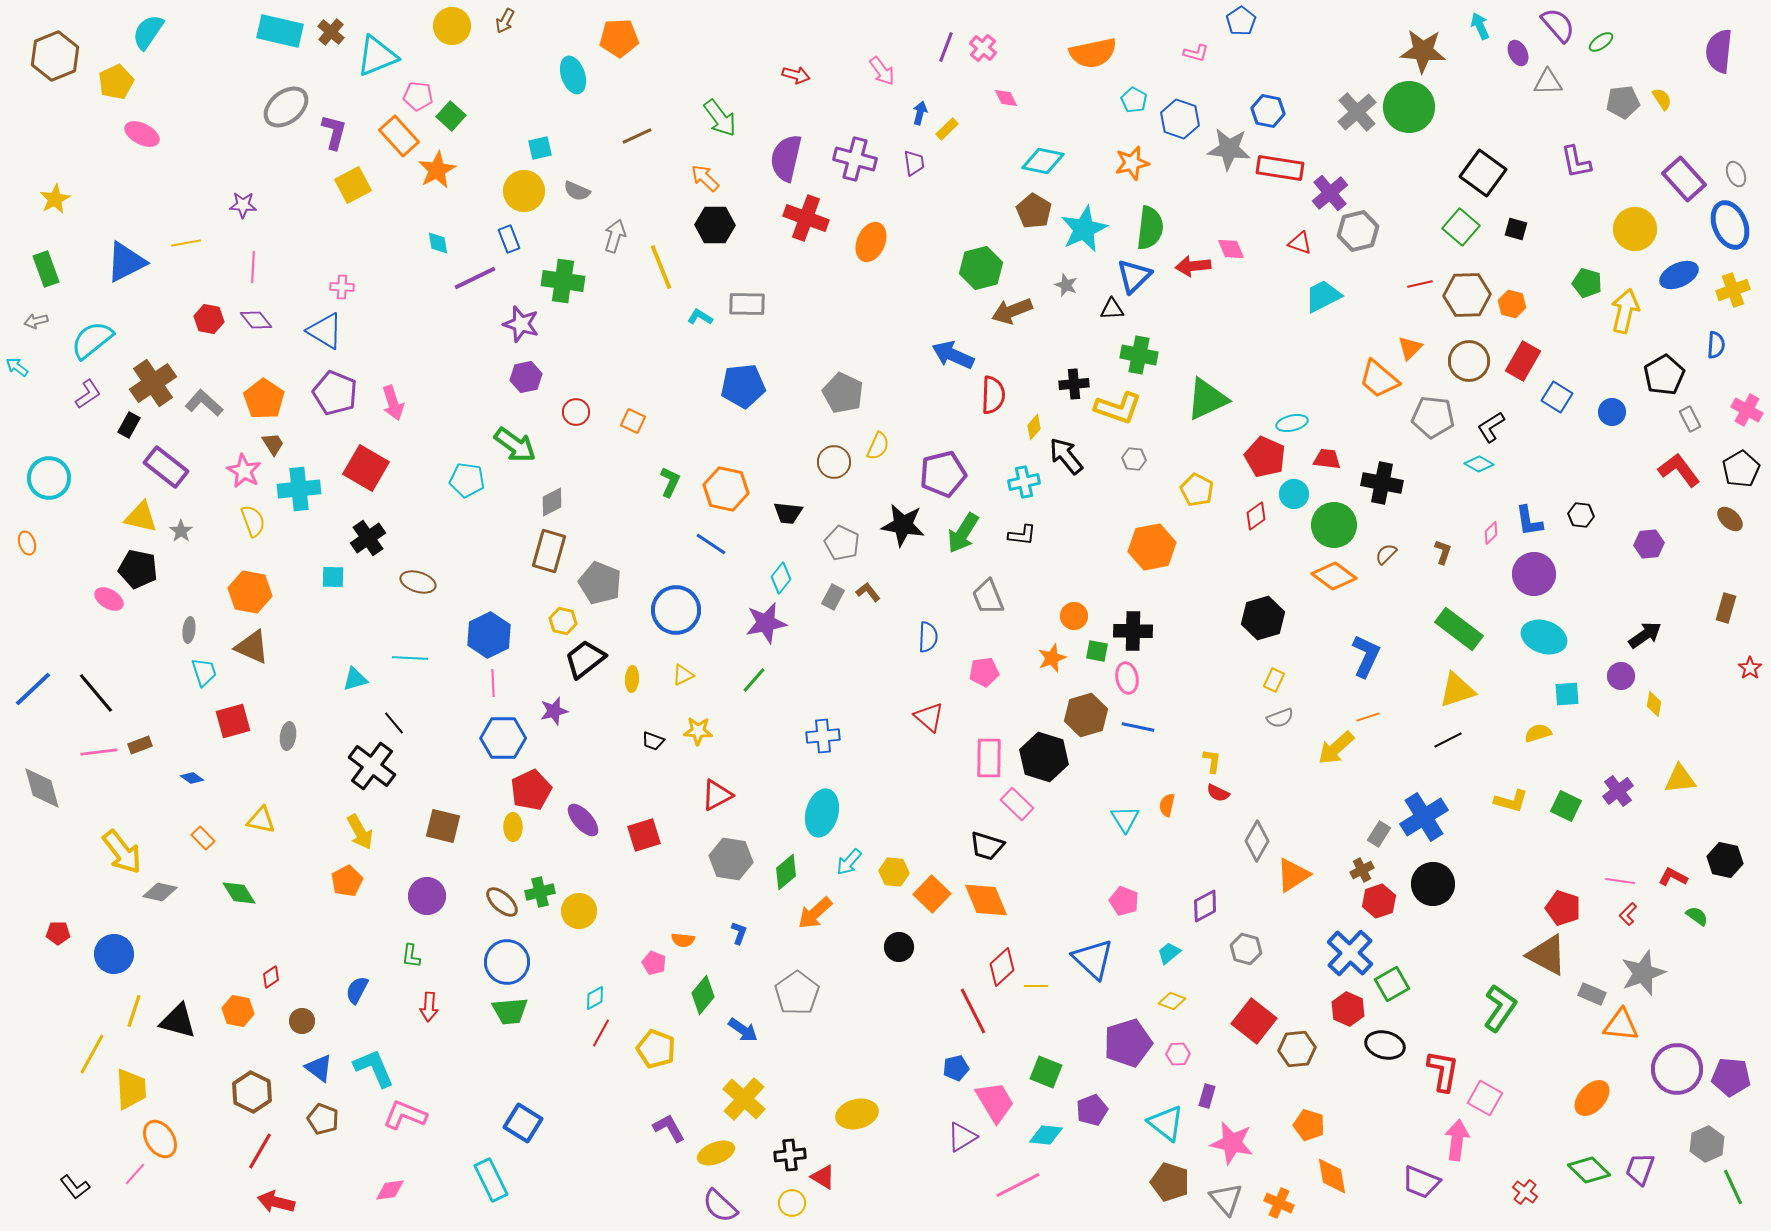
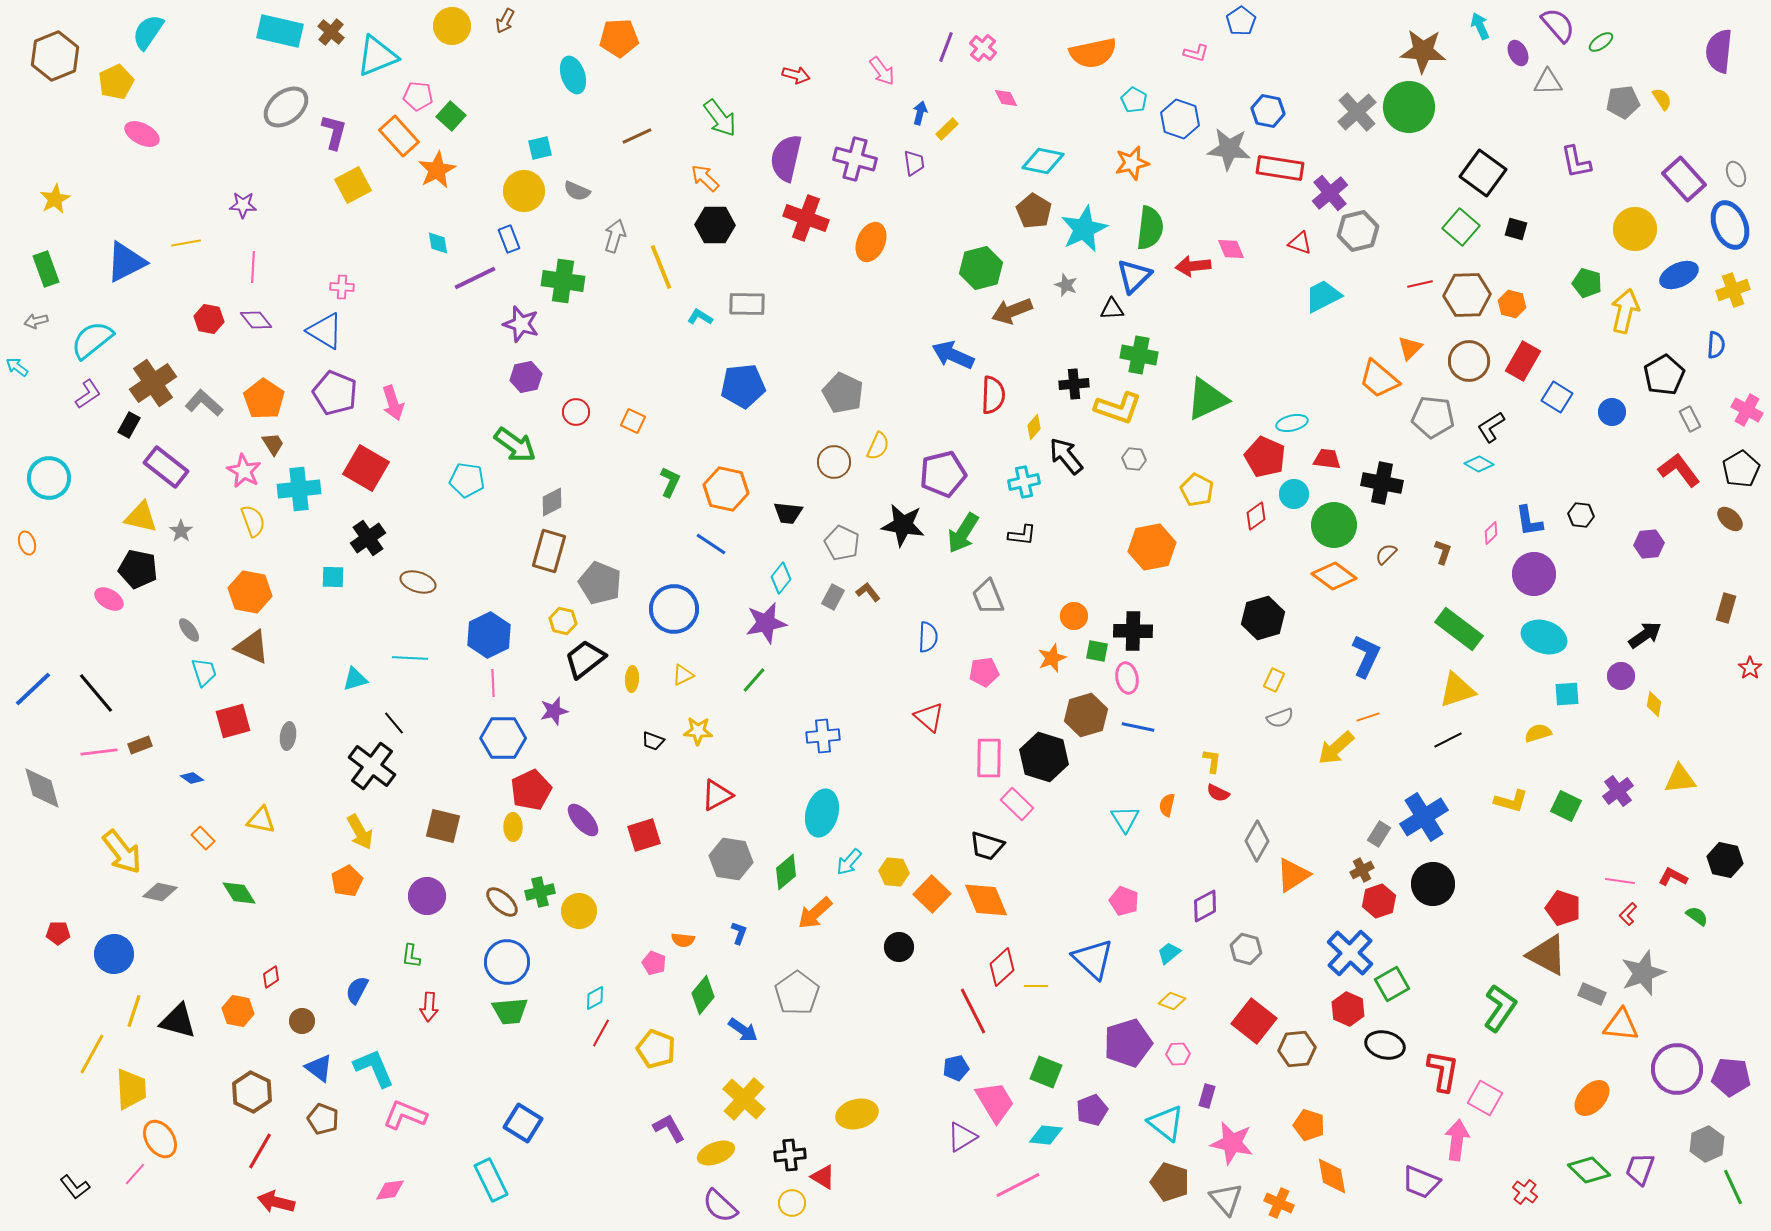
blue circle at (676, 610): moved 2 px left, 1 px up
gray ellipse at (189, 630): rotated 45 degrees counterclockwise
